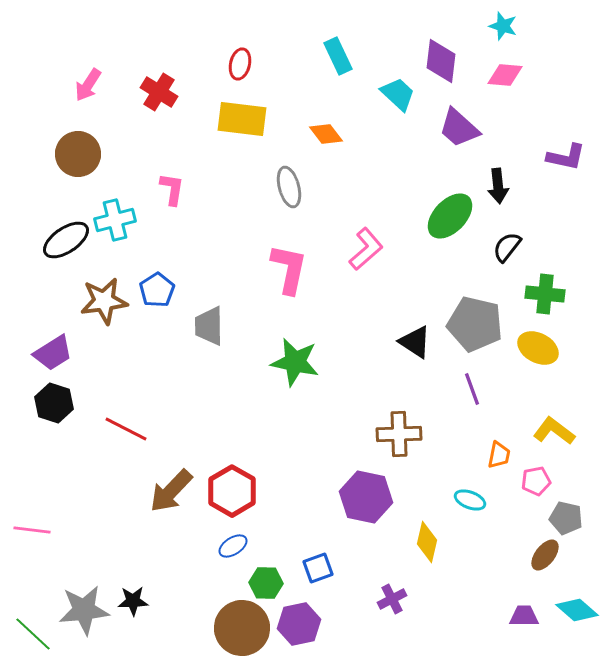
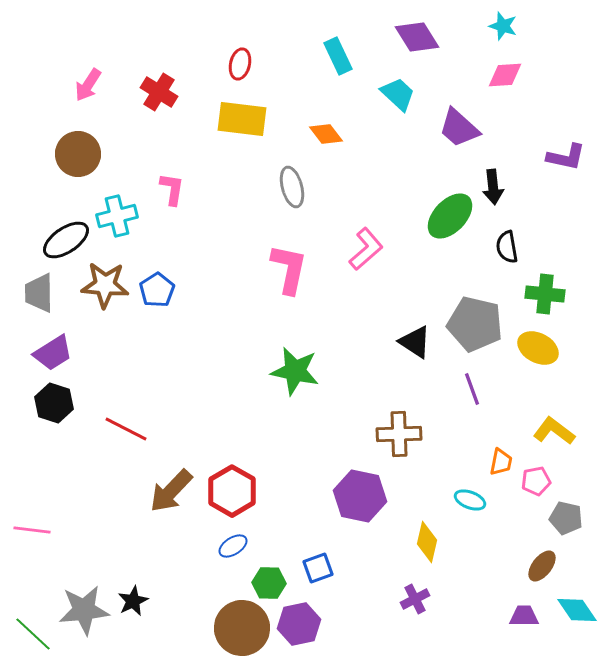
purple diamond at (441, 61): moved 24 px left, 24 px up; rotated 39 degrees counterclockwise
pink diamond at (505, 75): rotated 9 degrees counterclockwise
black arrow at (498, 186): moved 5 px left, 1 px down
gray ellipse at (289, 187): moved 3 px right
cyan cross at (115, 220): moved 2 px right, 4 px up
black semicircle at (507, 247): rotated 48 degrees counterclockwise
brown star at (104, 301): moved 1 px right, 16 px up; rotated 12 degrees clockwise
gray trapezoid at (209, 326): moved 170 px left, 33 px up
green star at (295, 362): moved 9 px down
orange trapezoid at (499, 455): moved 2 px right, 7 px down
purple hexagon at (366, 497): moved 6 px left, 1 px up
brown ellipse at (545, 555): moved 3 px left, 11 px down
green hexagon at (266, 583): moved 3 px right
purple cross at (392, 599): moved 23 px right
black star at (133, 601): rotated 24 degrees counterclockwise
cyan diamond at (577, 610): rotated 15 degrees clockwise
